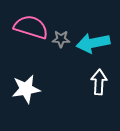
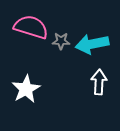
gray star: moved 2 px down
cyan arrow: moved 1 px left, 1 px down
white star: rotated 20 degrees counterclockwise
